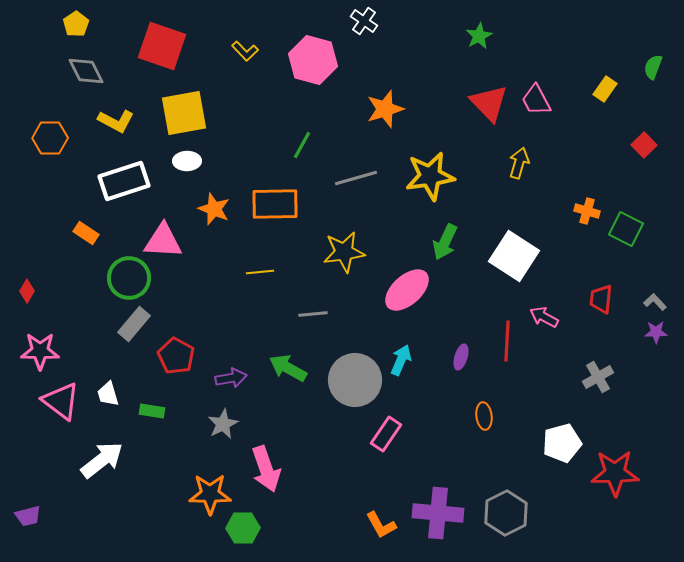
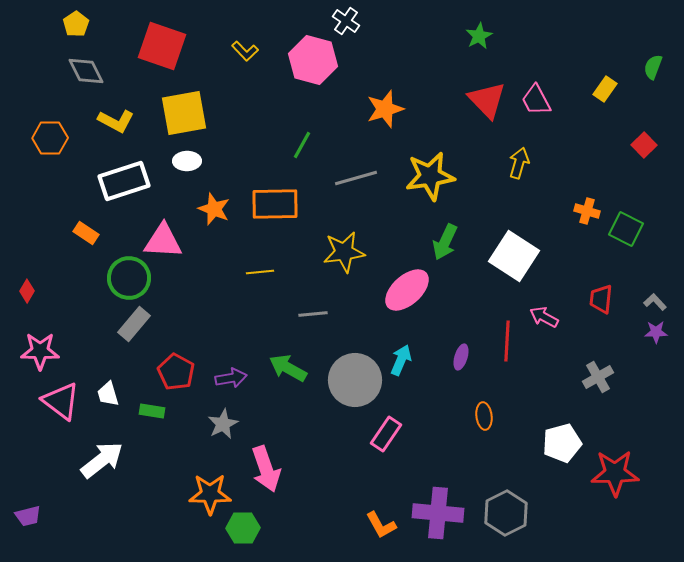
white cross at (364, 21): moved 18 px left
red triangle at (489, 103): moved 2 px left, 3 px up
red pentagon at (176, 356): moved 16 px down
